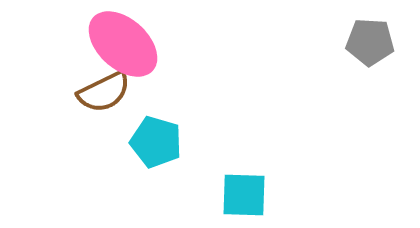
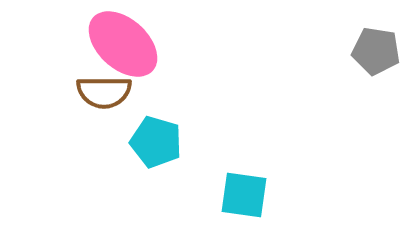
gray pentagon: moved 6 px right, 9 px down; rotated 6 degrees clockwise
brown semicircle: rotated 26 degrees clockwise
cyan square: rotated 6 degrees clockwise
